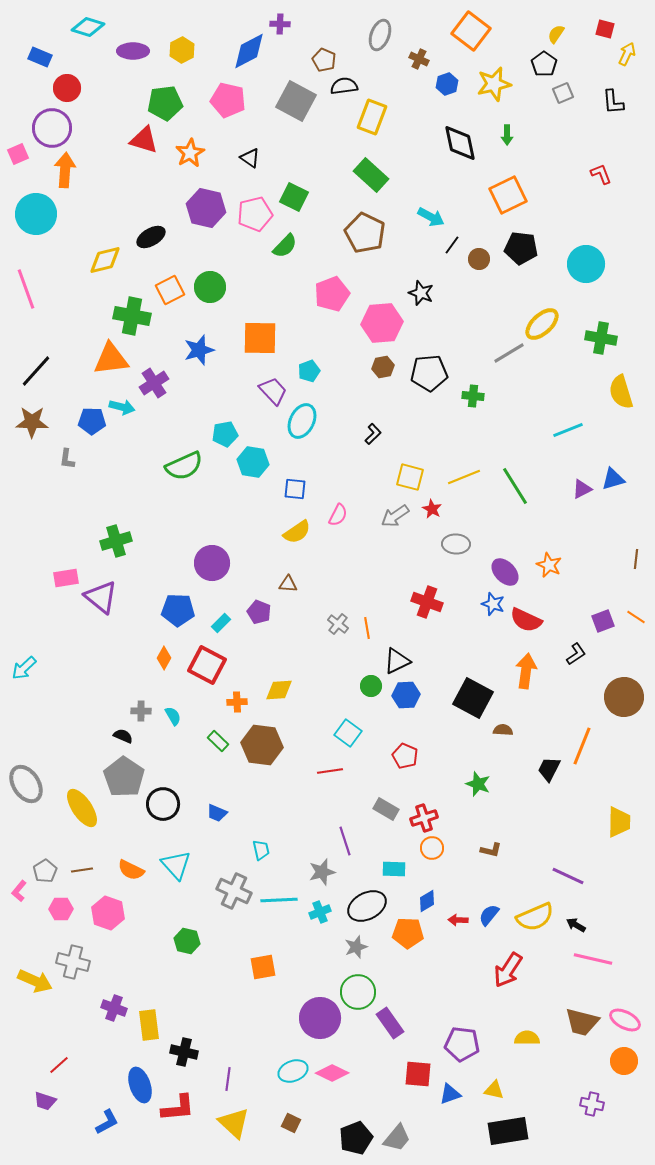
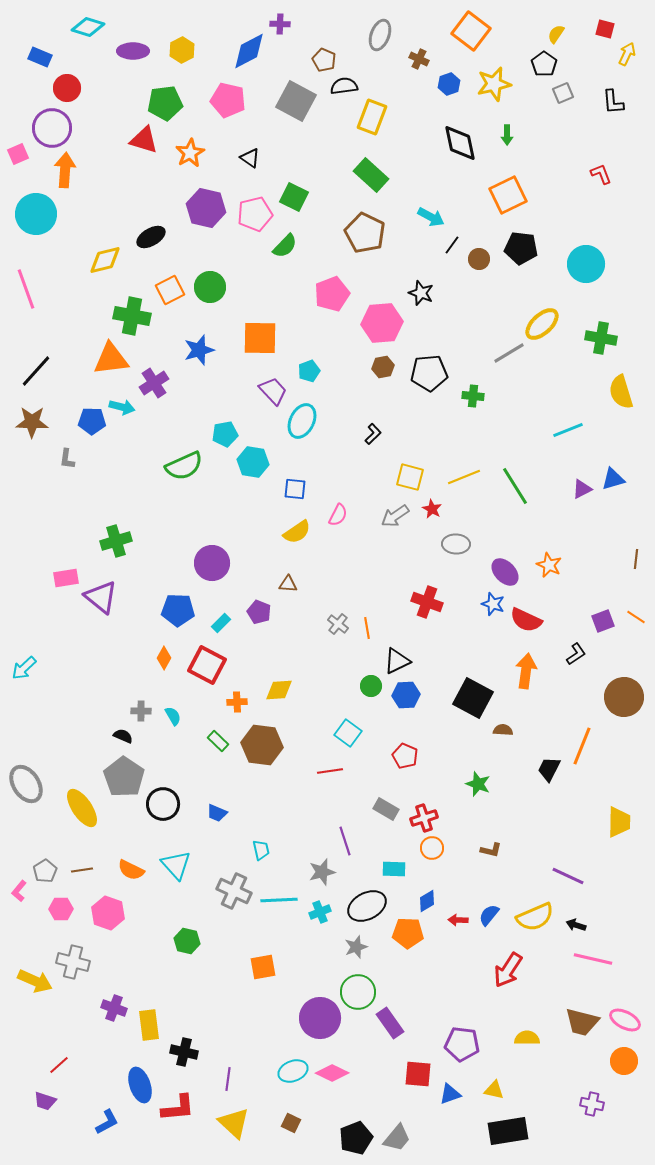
blue hexagon at (447, 84): moved 2 px right
black arrow at (576, 925): rotated 12 degrees counterclockwise
